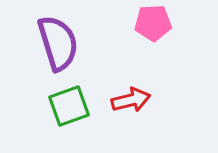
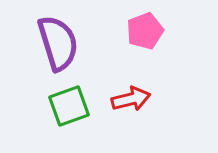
pink pentagon: moved 8 px left, 8 px down; rotated 18 degrees counterclockwise
red arrow: moved 1 px up
